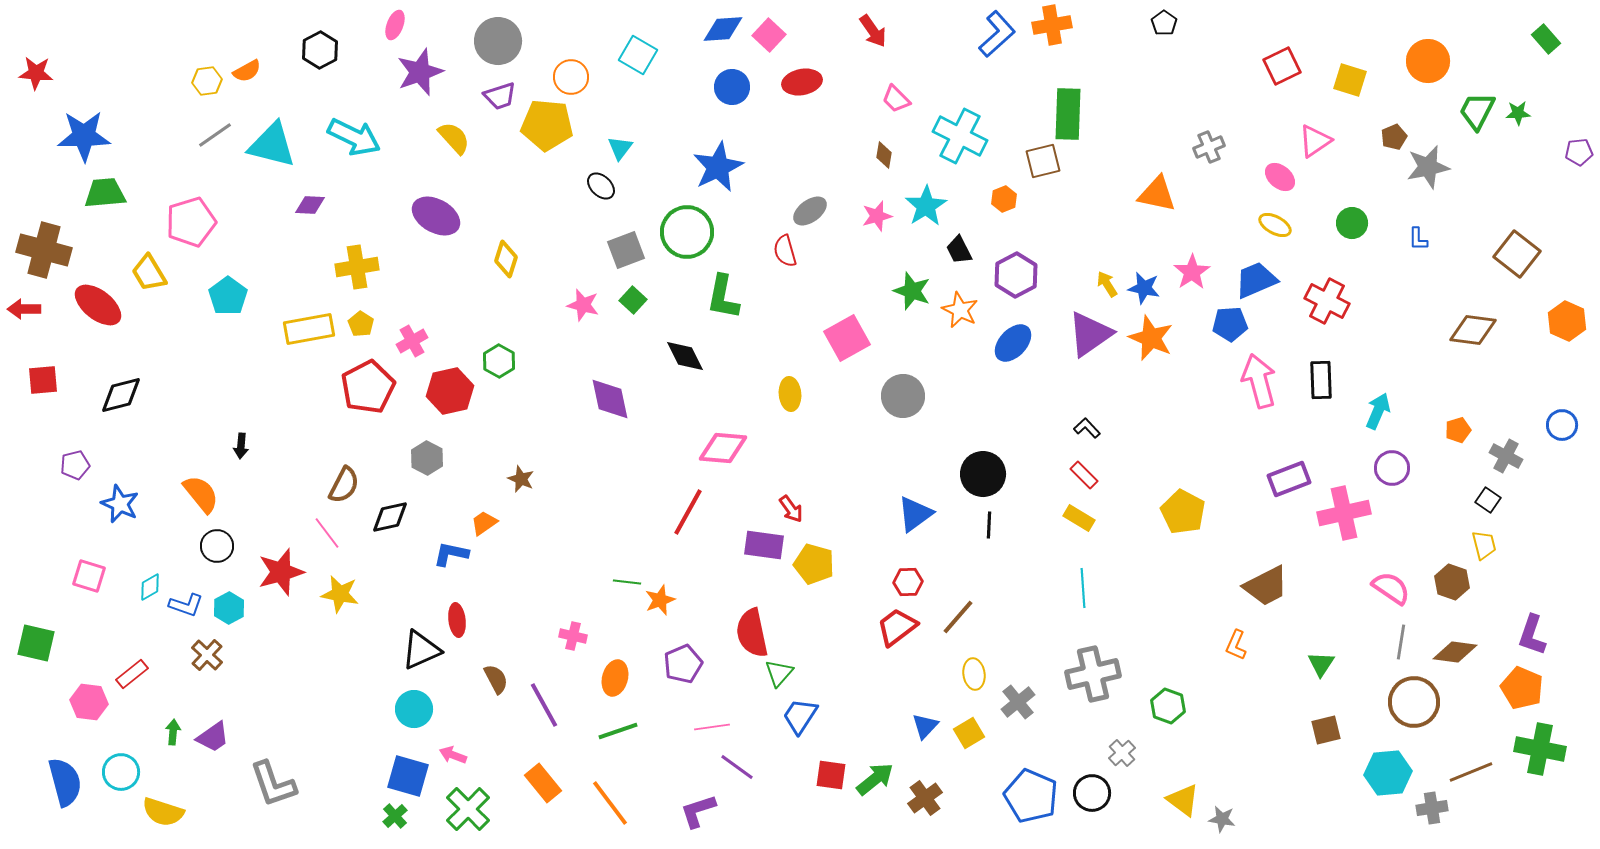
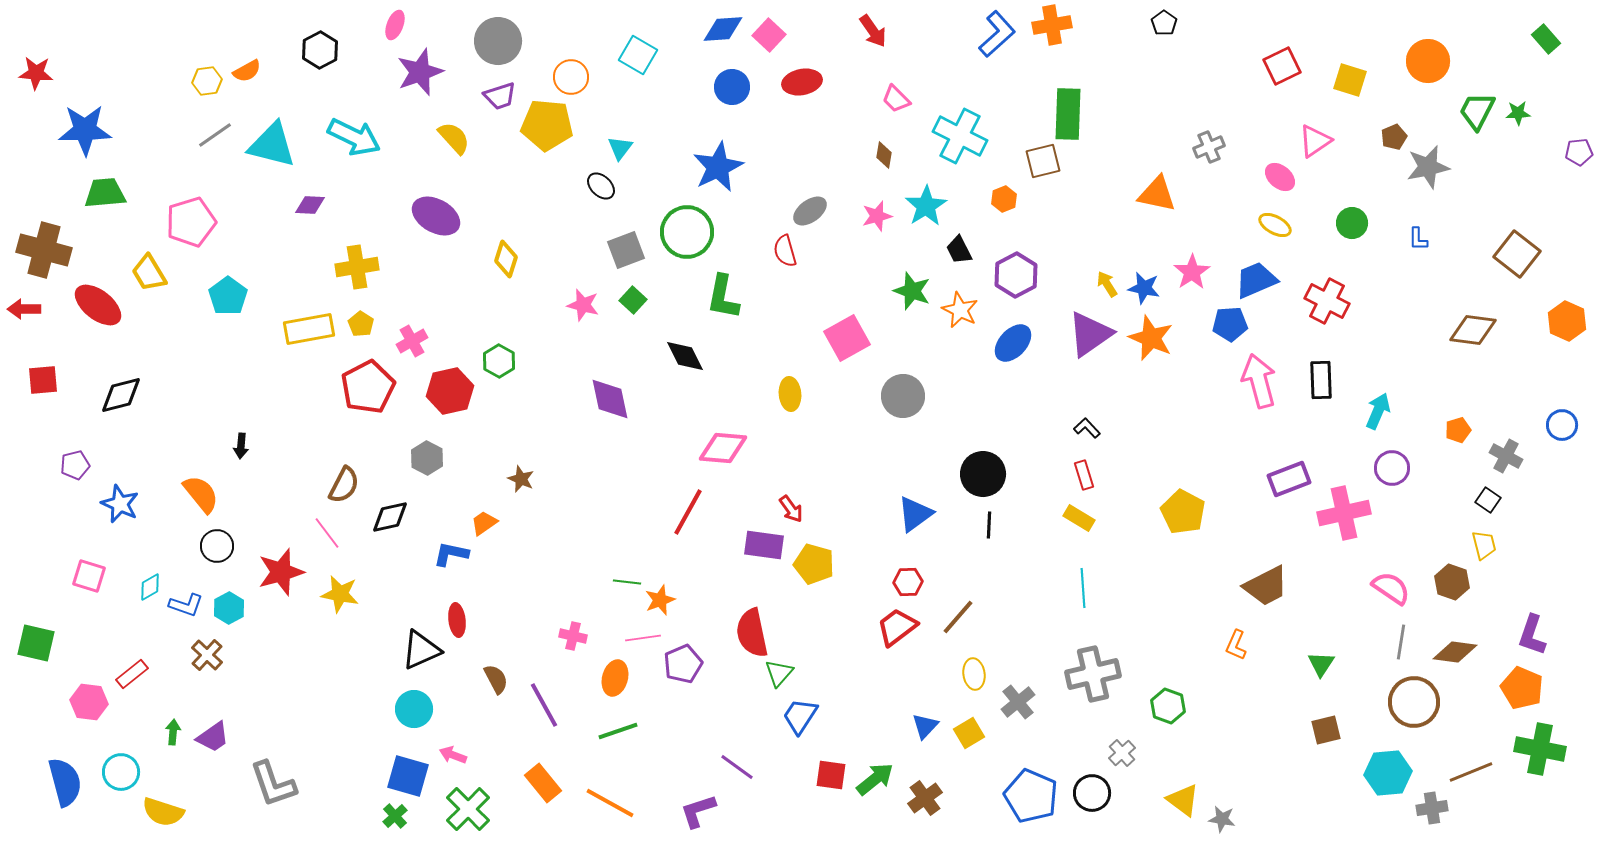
blue star at (84, 136): moved 1 px right, 6 px up
red rectangle at (1084, 475): rotated 28 degrees clockwise
pink line at (712, 727): moved 69 px left, 89 px up
orange line at (610, 803): rotated 24 degrees counterclockwise
